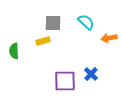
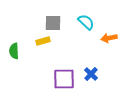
purple square: moved 1 px left, 2 px up
